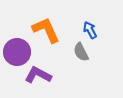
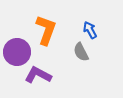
orange L-shape: rotated 44 degrees clockwise
